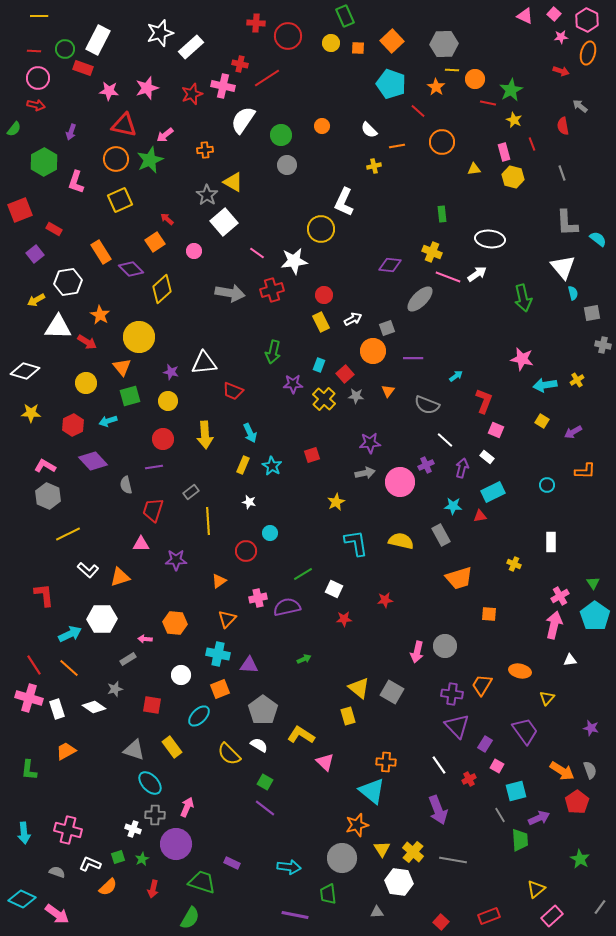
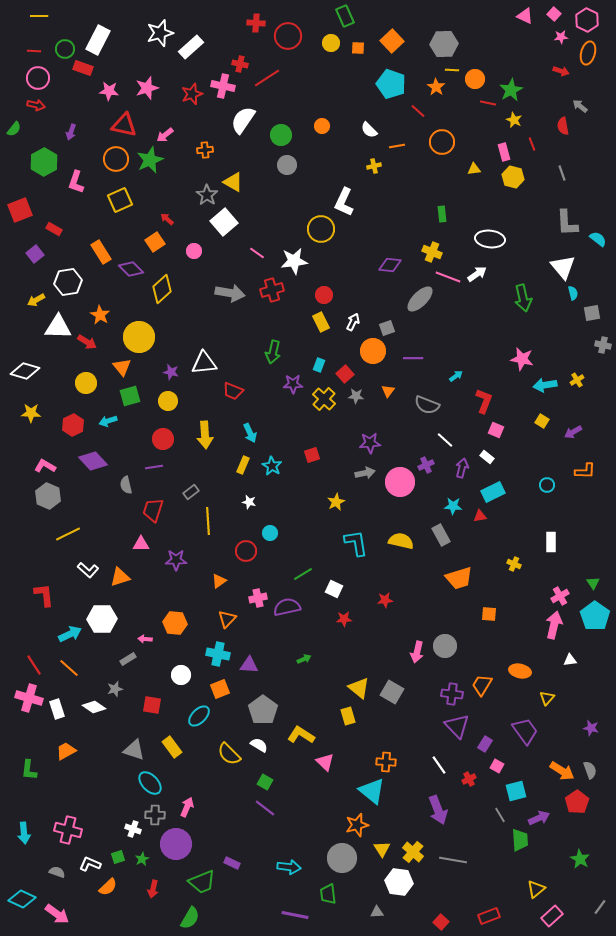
white arrow at (353, 319): moved 3 px down; rotated 36 degrees counterclockwise
green trapezoid at (202, 882): rotated 140 degrees clockwise
